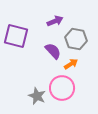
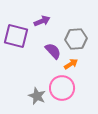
purple arrow: moved 13 px left
gray hexagon: rotated 15 degrees counterclockwise
